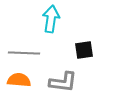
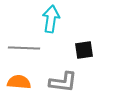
gray line: moved 5 px up
orange semicircle: moved 2 px down
